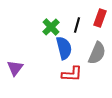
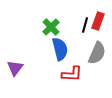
red rectangle: moved 2 px left, 3 px down
black line: moved 8 px right
blue semicircle: moved 4 px left, 1 px down
